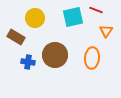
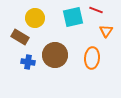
brown rectangle: moved 4 px right
